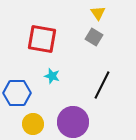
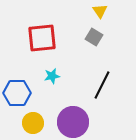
yellow triangle: moved 2 px right, 2 px up
red square: moved 1 px up; rotated 16 degrees counterclockwise
cyan star: rotated 28 degrees counterclockwise
yellow circle: moved 1 px up
